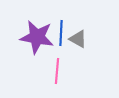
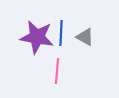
gray triangle: moved 7 px right, 2 px up
